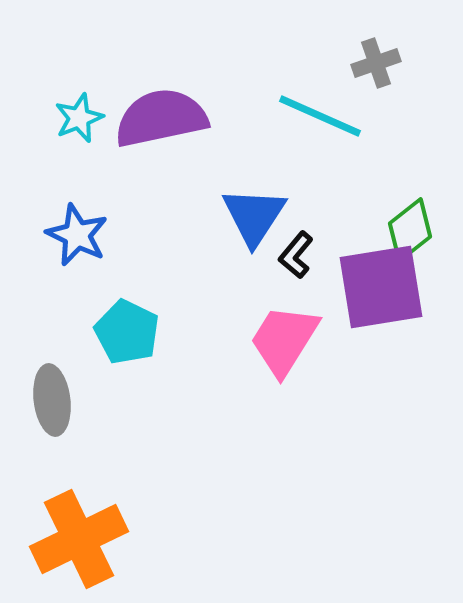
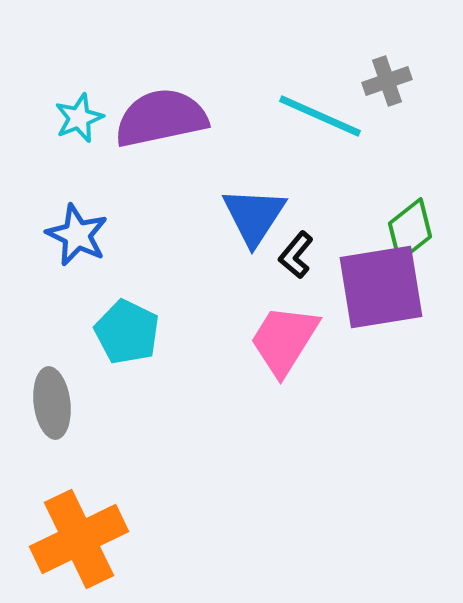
gray cross: moved 11 px right, 18 px down
gray ellipse: moved 3 px down
